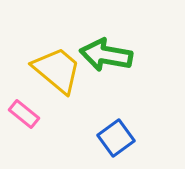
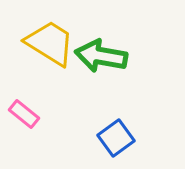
green arrow: moved 5 px left, 1 px down
yellow trapezoid: moved 7 px left, 27 px up; rotated 8 degrees counterclockwise
